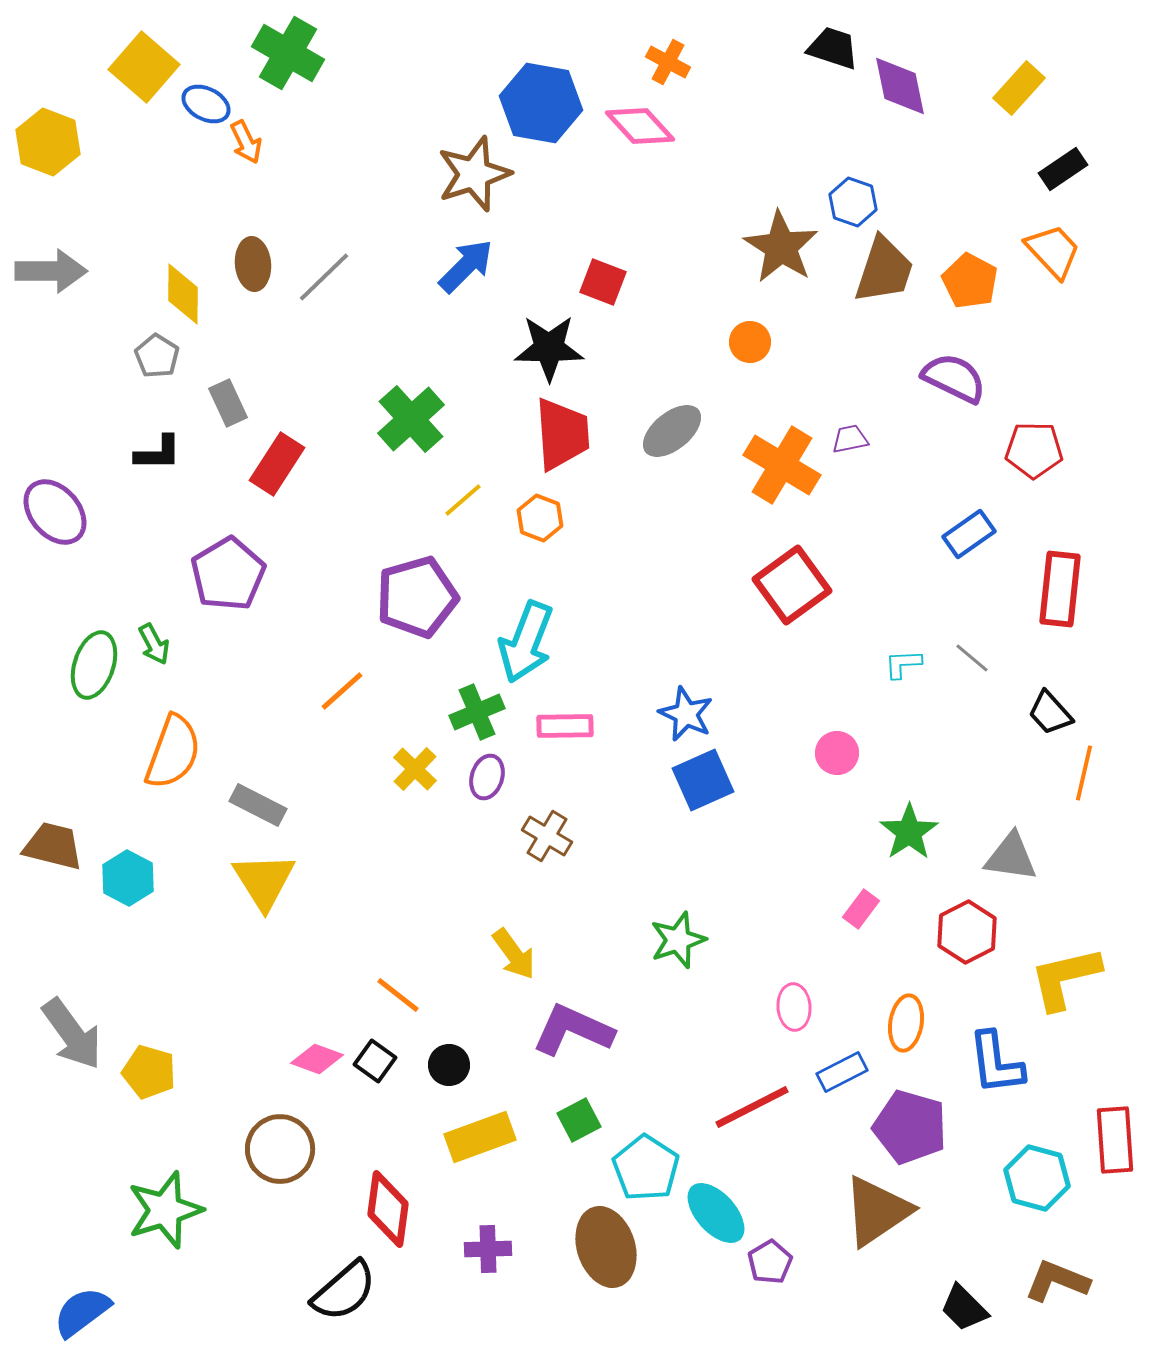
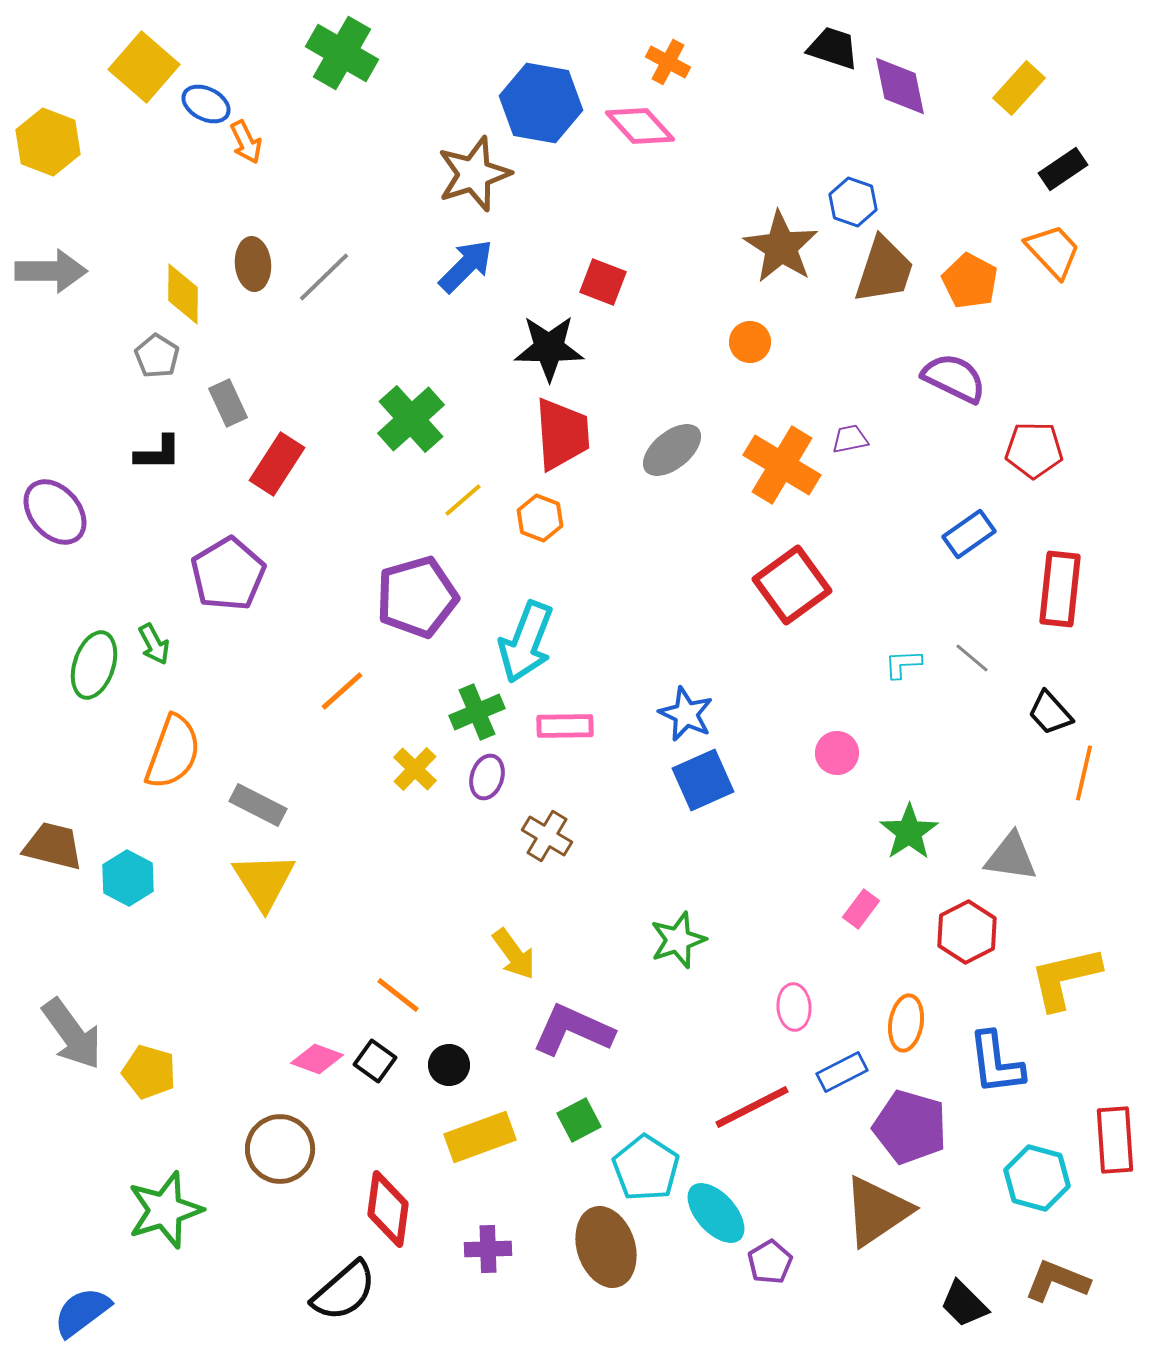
green cross at (288, 53): moved 54 px right
gray ellipse at (672, 431): moved 19 px down
black trapezoid at (964, 1308): moved 4 px up
